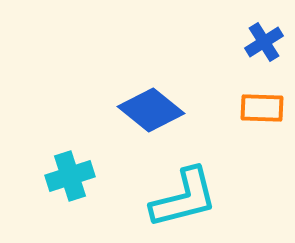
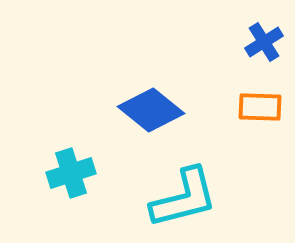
orange rectangle: moved 2 px left, 1 px up
cyan cross: moved 1 px right, 3 px up
